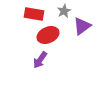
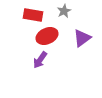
red rectangle: moved 1 px left, 1 px down
purple triangle: moved 12 px down
red ellipse: moved 1 px left, 1 px down
